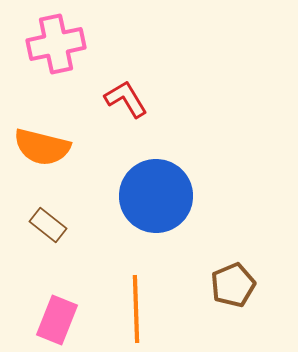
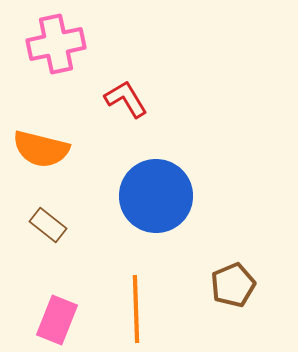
orange semicircle: moved 1 px left, 2 px down
